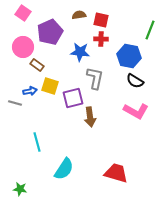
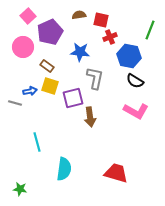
pink square: moved 5 px right, 3 px down; rotated 14 degrees clockwise
red cross: moved 9 px right, 2 px up; rotated 24 degrees counterclockwise
brown rectangle: moved 10 px right, 1 px down
cyan semicircle: rotated 25 degrees counterclockwise
